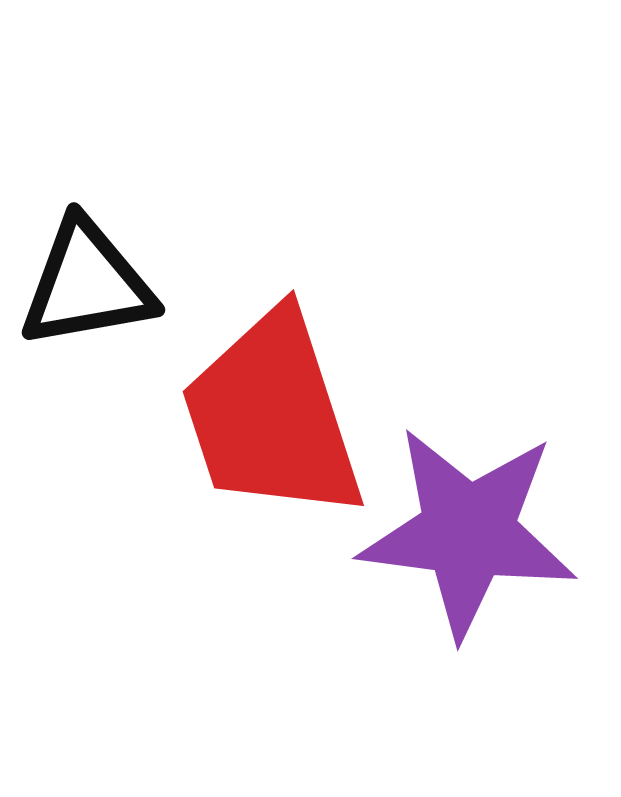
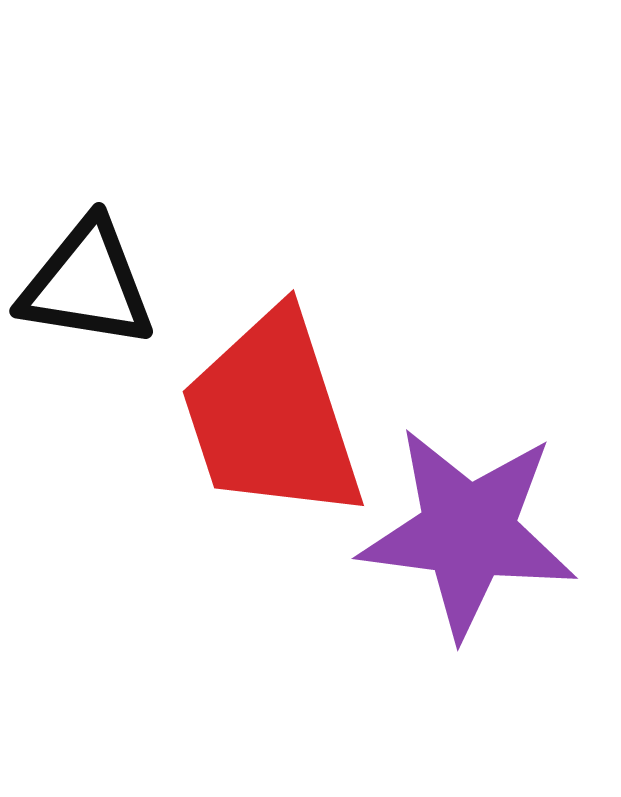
black triangle: rotated 19 degrees clockwise
